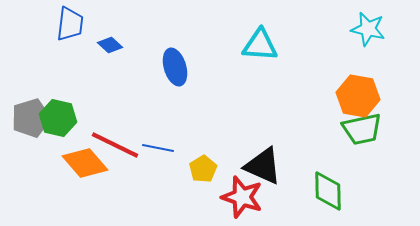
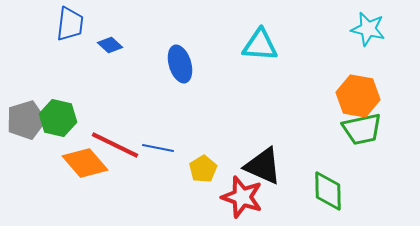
blue ellipse: moved 5 px right, 3 px up
gray pentagon: moved 5 px left, 2 px down
